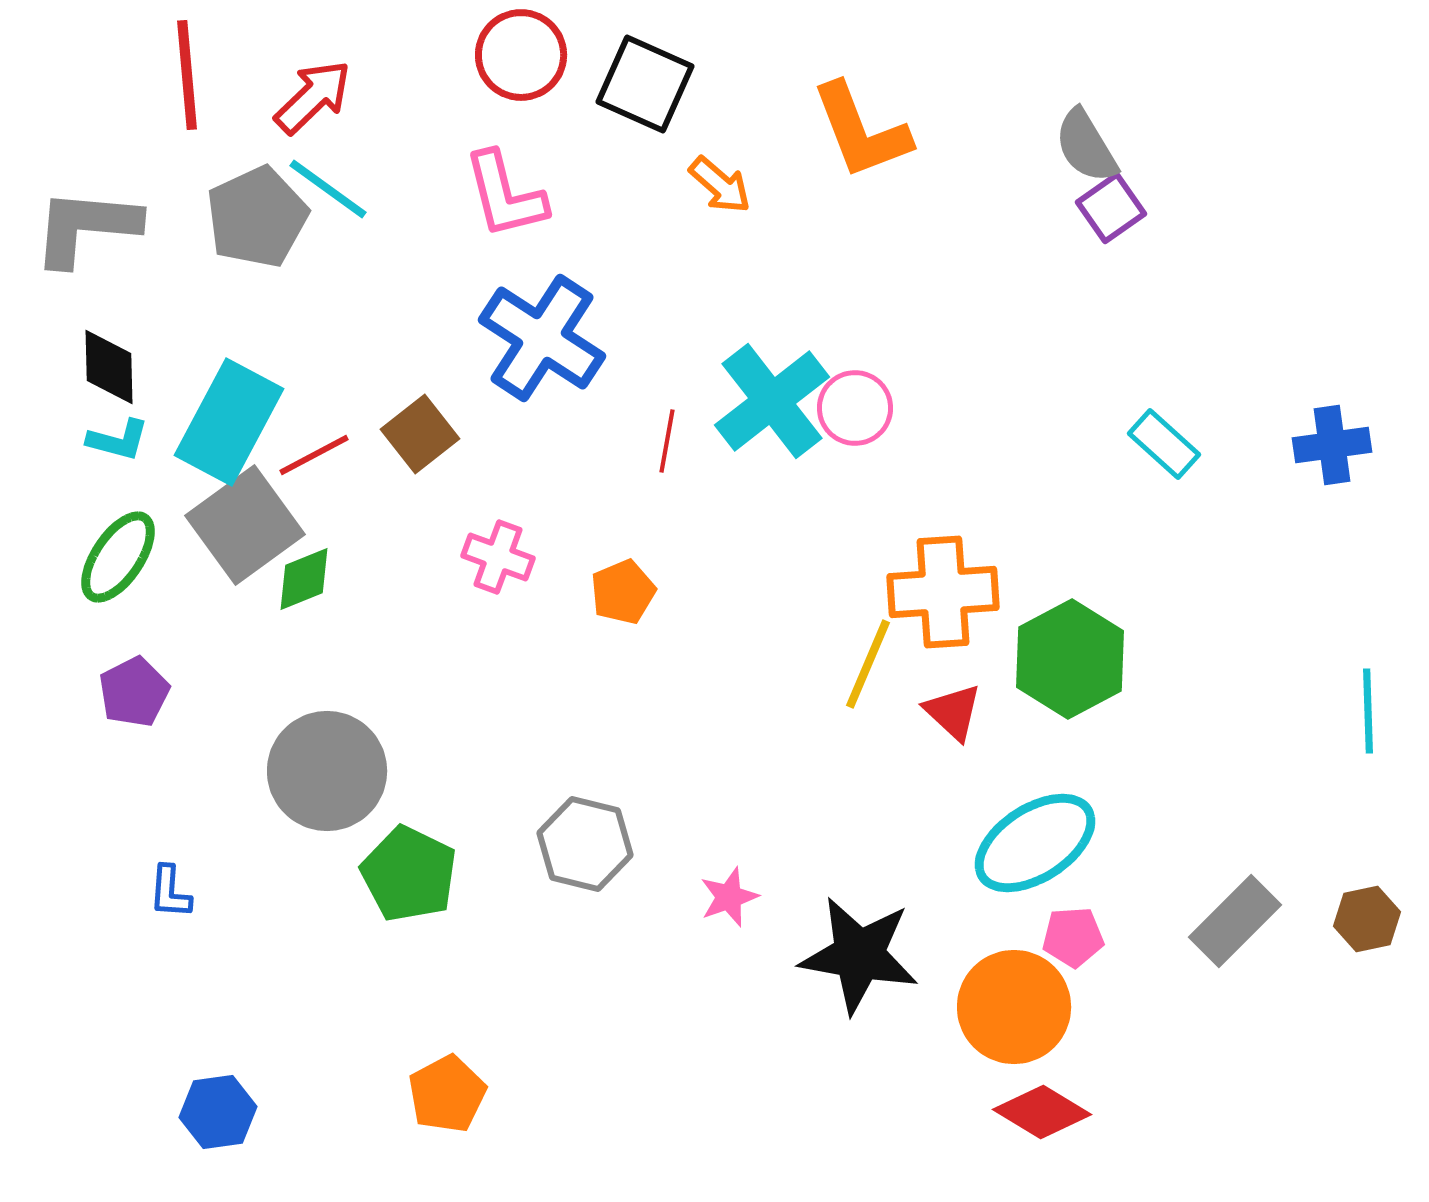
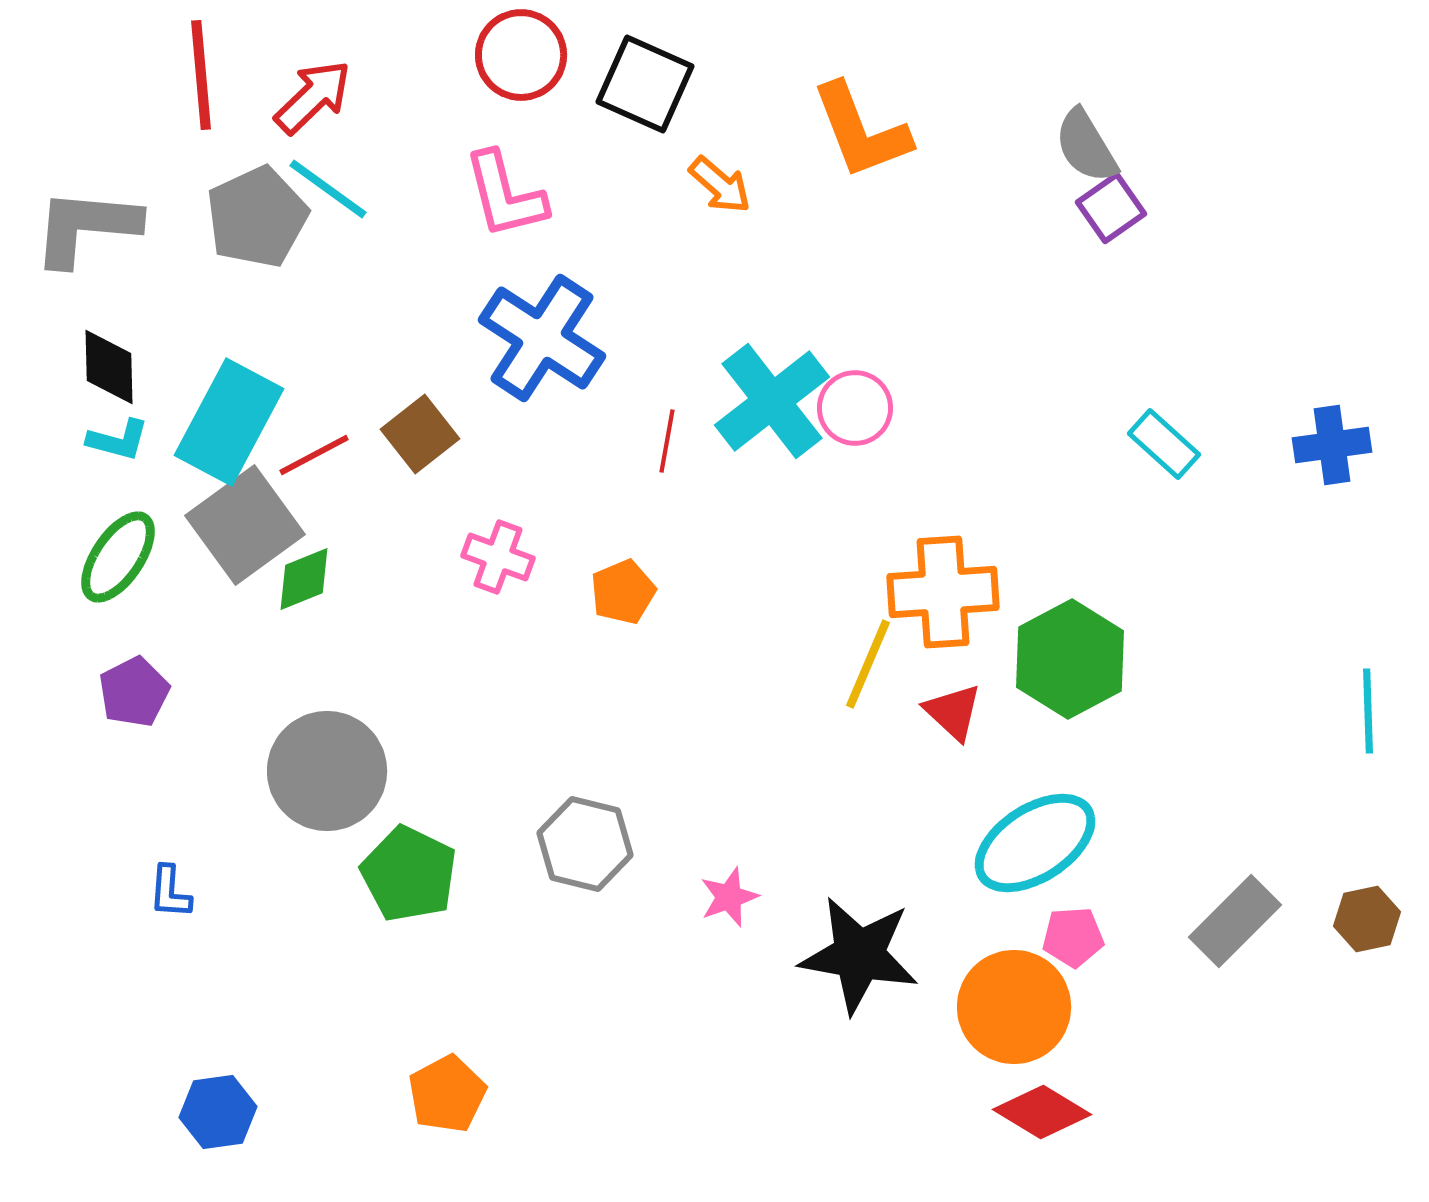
red line at (187, 75): moved 14 px right
